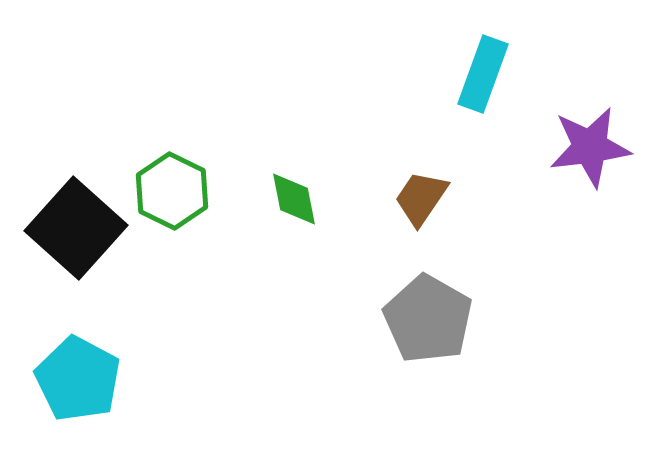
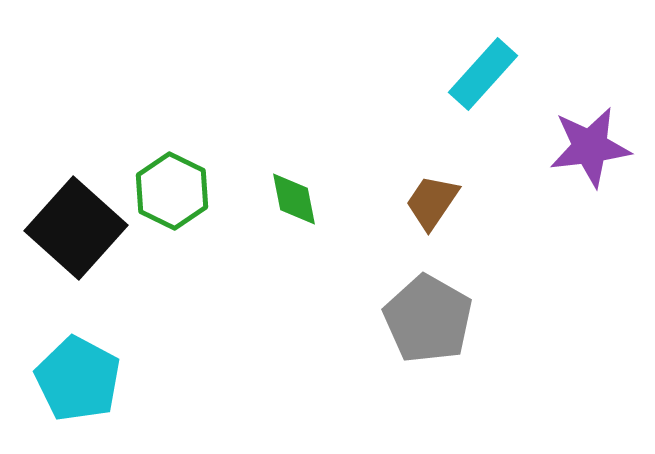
cyan rectangle: rotated 22 degrees clockwise
brown trapezoid: moved 11 px right, 4 px down
